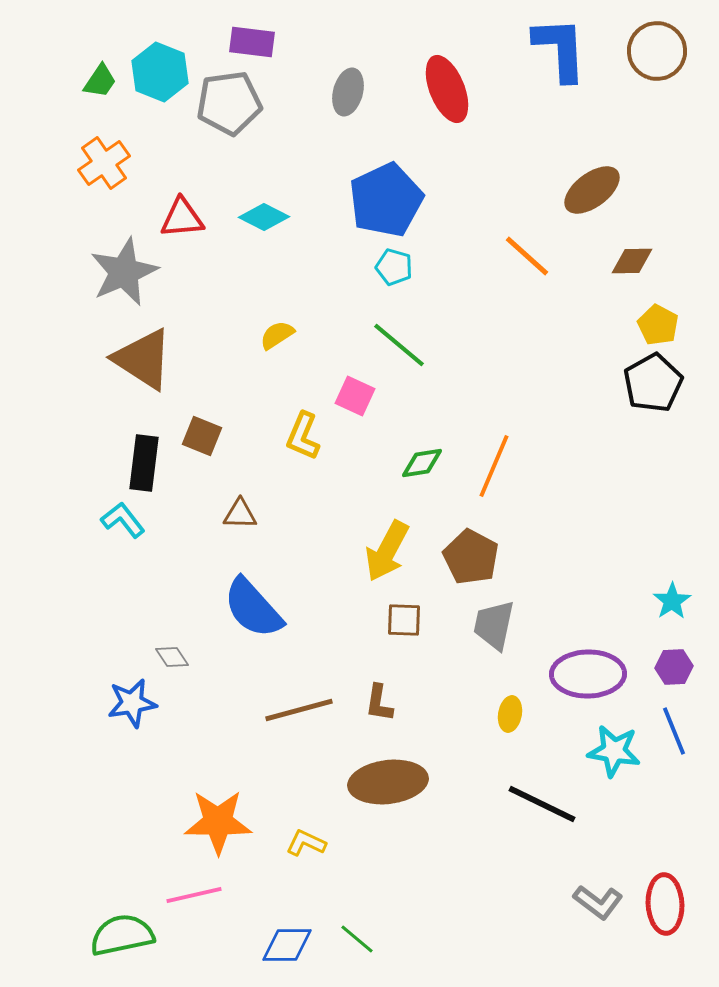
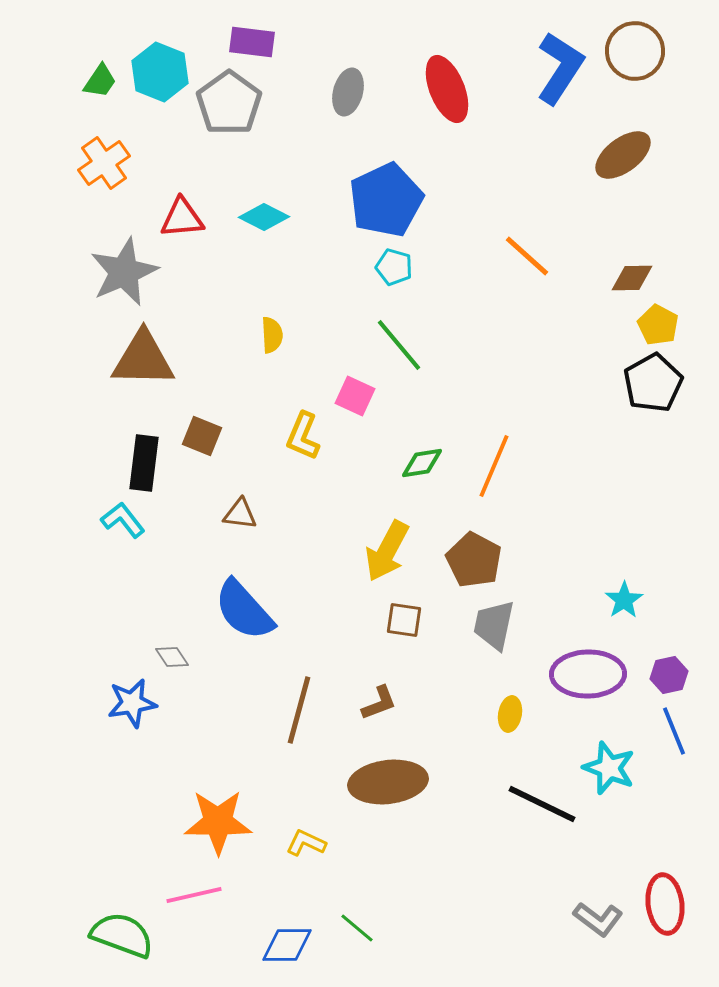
blue L-shape at (560, 49): moved 19 px down; rotated 36 degrees clockwise
brown circle at (657, 51): moved 22 px left
gray pentagon at (229, 103): rotated 28 degrees counterclockwise
brown ellipse at (592, 190): moved 31 px right, 35 px up
brown diamond at (632, 261): moved 17 px down
yellow semicircle at (277, 335): moved 5 px left; rotated 120 degrees clockwise
green line at (399, 345): rotated 10 degrees clockwise
brown triangle at (143, 359): rotated 32 degrees counterclockwise
brown triangle at (240, 514): rotated 6 degrees clockwise
brown pentagon at (471, 557): moved 3 px right, 3 px down
cyan star at (672, 601): moved 48 px left, 1 px up
blue semicircle at (253, 608): moved 9 px left, 2 px down
brown square at (404, 620): rotated 6 degrees clockwise
purple hexagon at (674, 667): moved 5 px left, 8 px down; rotated 9 degrees counterclockwise
brown L-shape at (379, 703): rotated 120 degrees counterclockwise
brown line at (299, 710): rotated 60 degrees counterclockwise
cyan star at (614, 751): moved 5 px left, 17 px down; rotated 12 degrees clockwise
gray L-shape at (598, 902): moved 17 px down
red ellipse at (665, 904): rotated 4 degrees counterclockwise
green semicircle at (122, 935): rotated 32 degrees clockwise
green line at (357, 939): moved 11 px up
